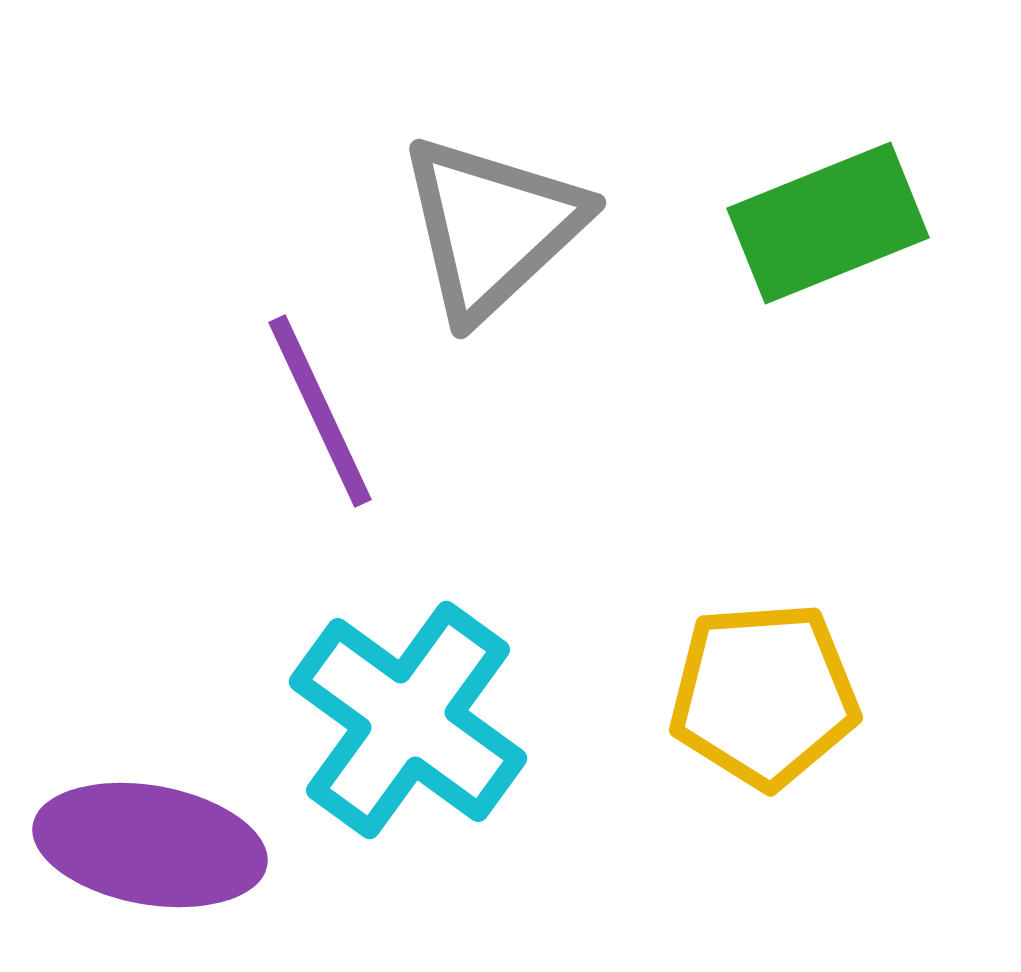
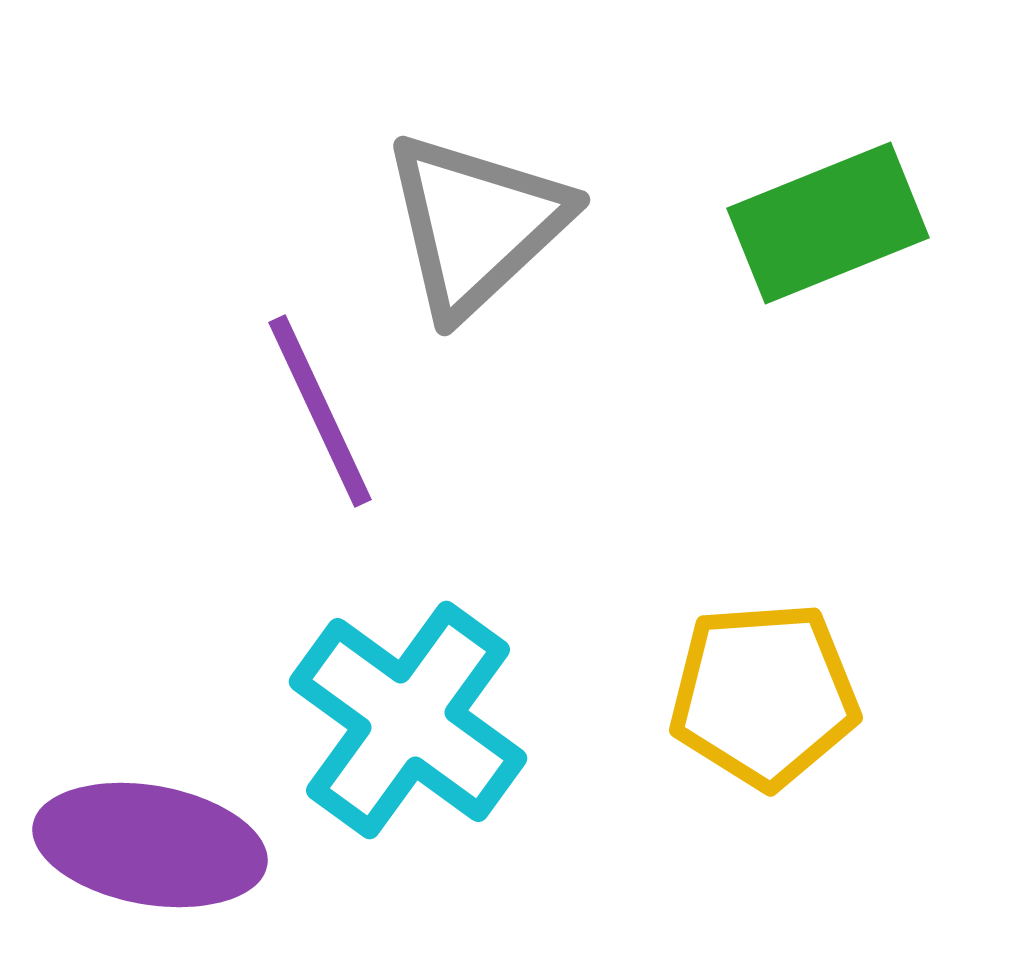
gray triangle: moved 16 px left, 3 px up
